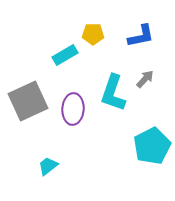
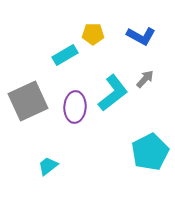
blue L-shape: rotated 40 degrees clockwise
cyan L-shape: rotated 147 degrees counterclockwise
purple ellipse: moved 2 px right, 2 px up
cyan pentagon: moved 2 px left, 6 px down
